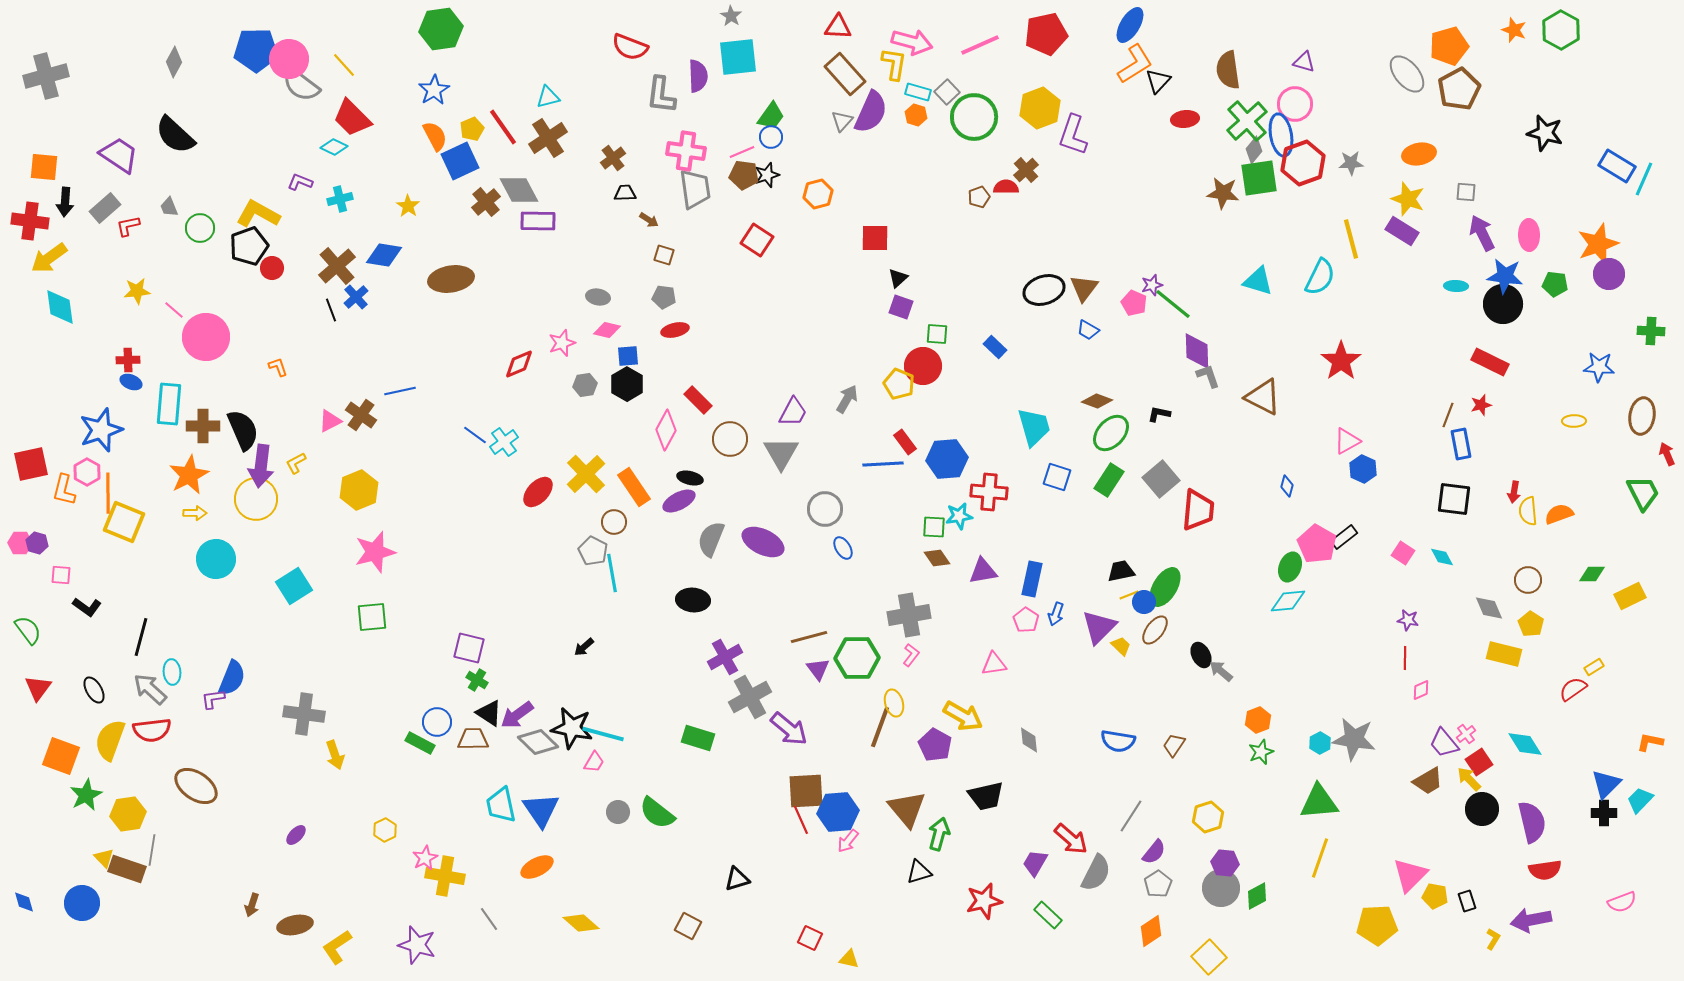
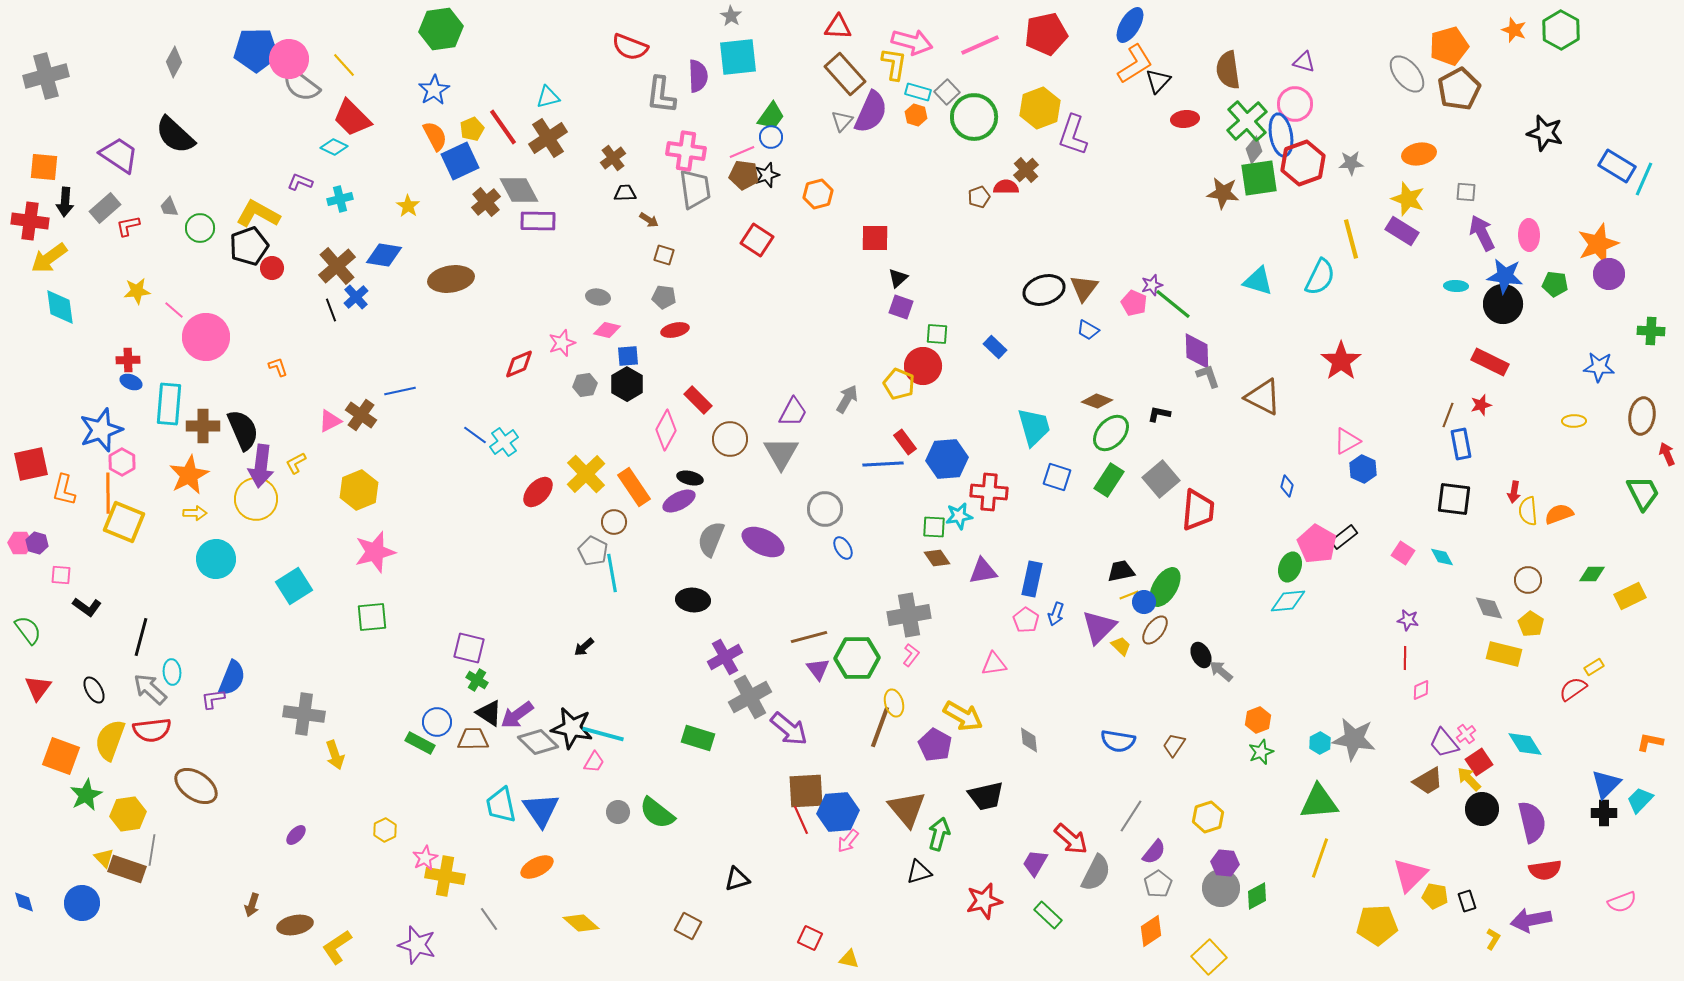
pink hexagon at (87, 472): moved 35 px right, 10 px up
